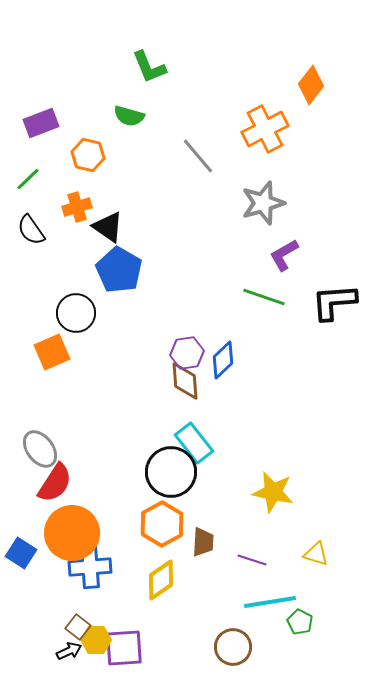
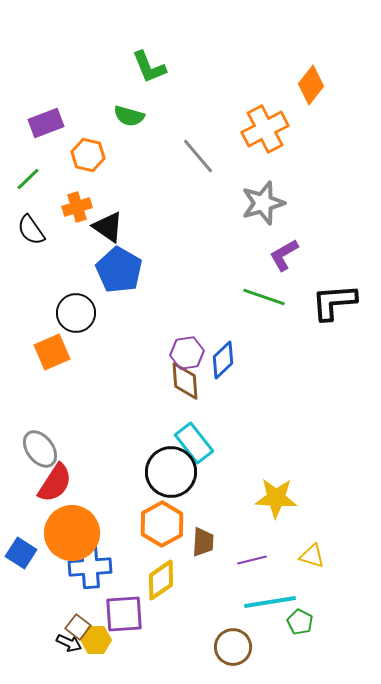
purple rectangle at (41, 123): moved 5 px right
yellow star at (273, 492): moved 3 px right, 6 px down; rotated 9 degrees counterclockwise
yellow triangle at (316, 554): moved 4 px left, 2 px down
purple line at (252, 560): rotated 32 degrees counterclockwise
purple square at (124, 648): moved 34 px up
black arrow at (69, 651): moved 8 px up; rotated 50 degrees clockwise
